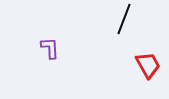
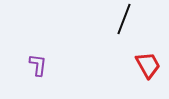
purple L-shape: moved 12 px left, 17 px down; rotated 10 degrees clockwise
